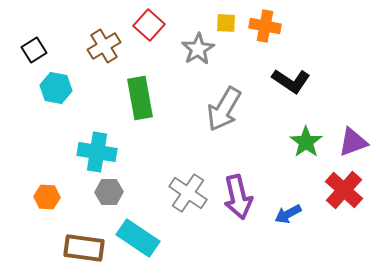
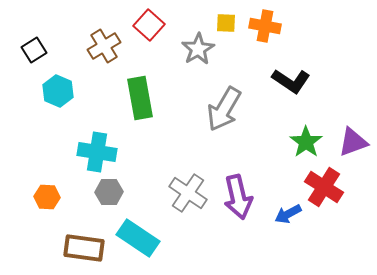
cyan hexagon: moved 2 px right, 3 px down; rotated 12 degrees clockwise
red cross: moved 20 px left, 3 px up; rotated 9 degrees counterclockwise
